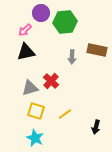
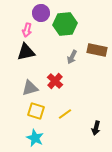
green hexagon: moved 2 px down
pink arrow: moved 2 px right; rotated 32 degrees counterclockwise
gray arrow: rotated 24 degrees clockwise
red cross: moved 4 px right
black arrow: moved 1 px down
